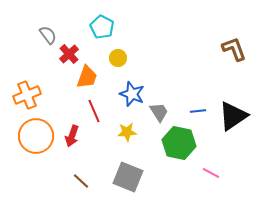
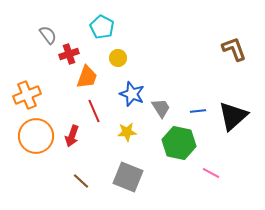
red cross: rotated 24 degrees clockwise
gray trapezoid: moved 2 px right, 4 px up
black triangle: rotated 8 degrees counterclockwise
